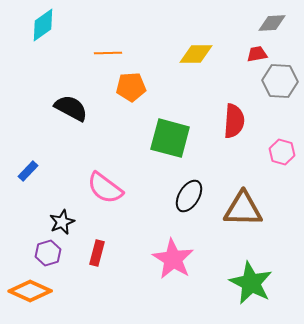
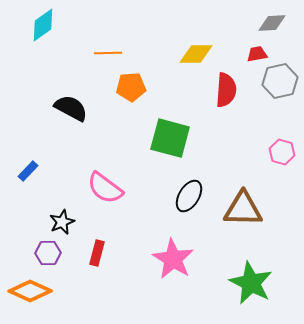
gray hexagon: rotated 16 degrees counterclockwise
red semicircle: moved 8 px left, 31 px up
purple hexagon: rotated 15 degrees clockwise
